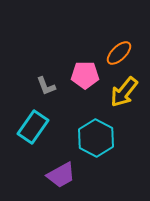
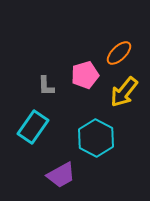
pink pentagon: rotated 16 degrees counterclockwise
gray L-shape: rotated 20 degrees clockwise
